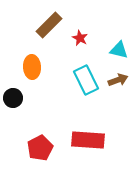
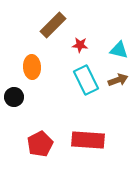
brown rectangle: moved 4 px right
red star: moved 7 px down; rotated 21 degrees counterclockwise
black circle: moved 1 px right, 1 px up
red pentagon: moved 4 px up
